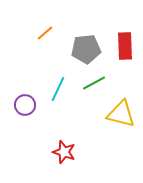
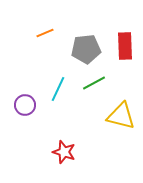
orange line: rotated 18 degrees clockwise
yellow triangle: moved 2 px down
